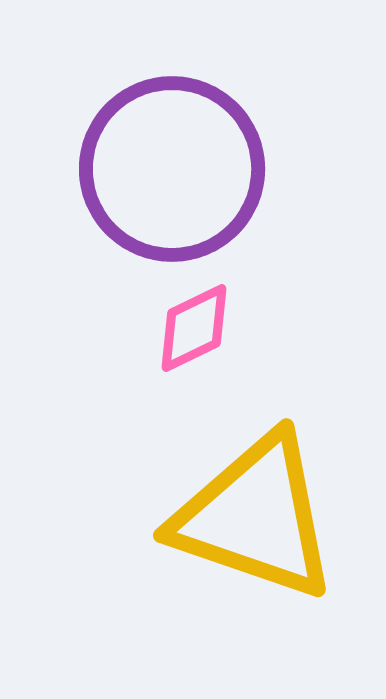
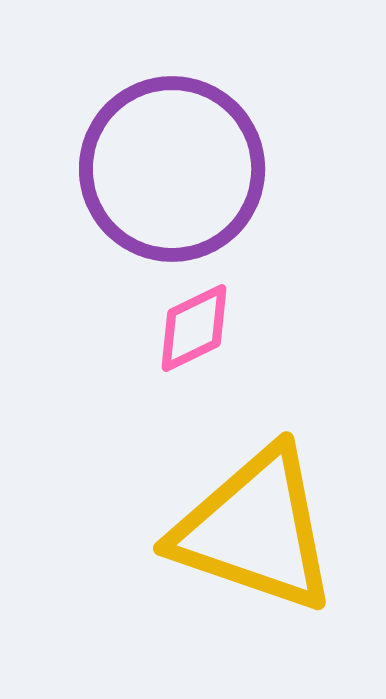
yellow triangle: moved 13 px down
